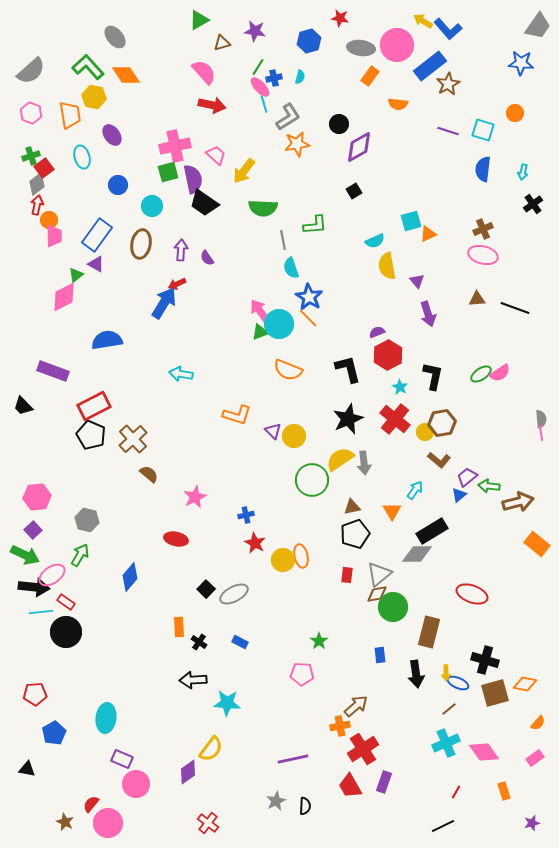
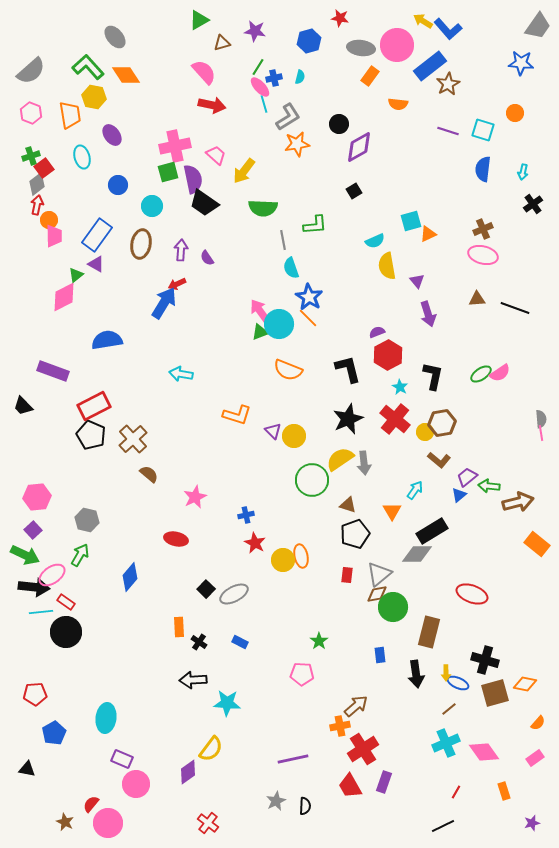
brown triangle at (352, 507): moved 4 px left, 2 px up; rotated 30 degrees clockwise
